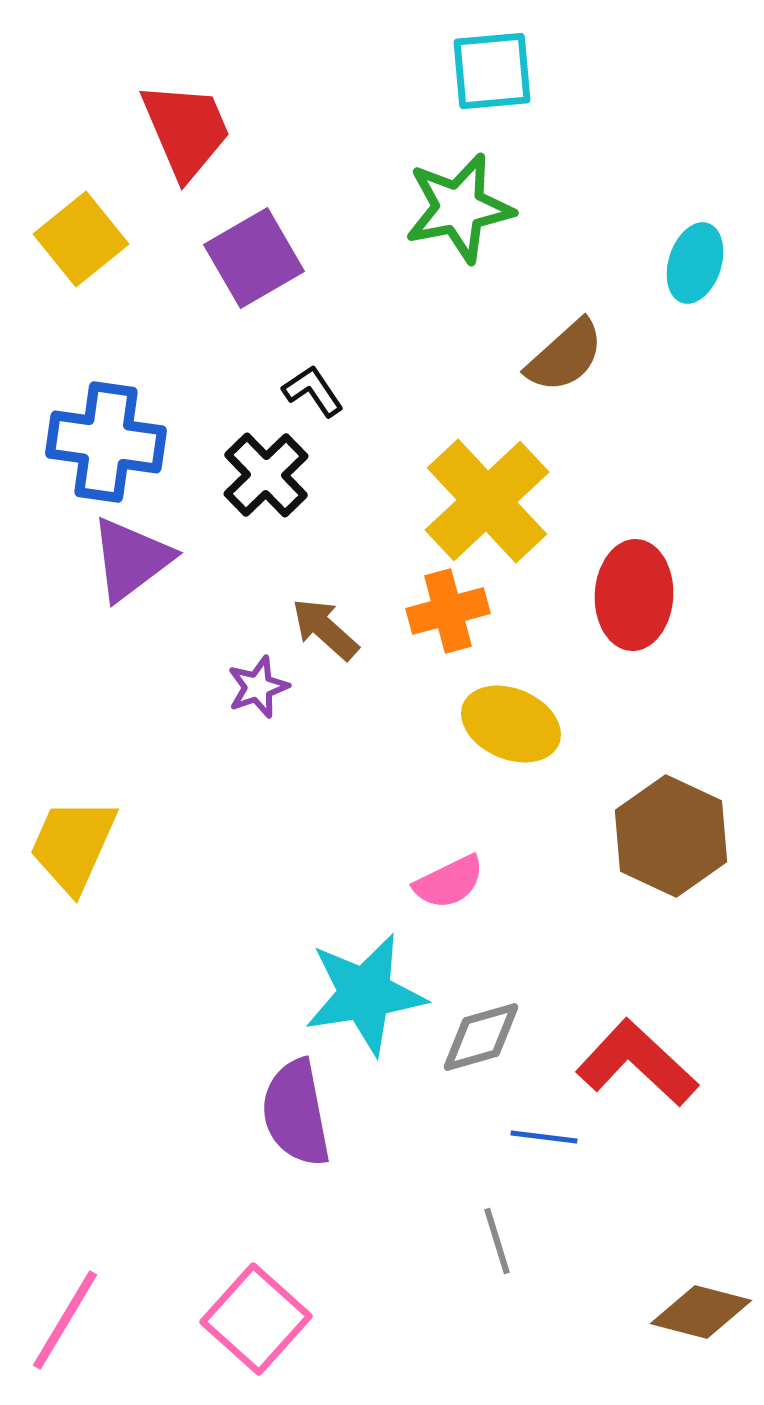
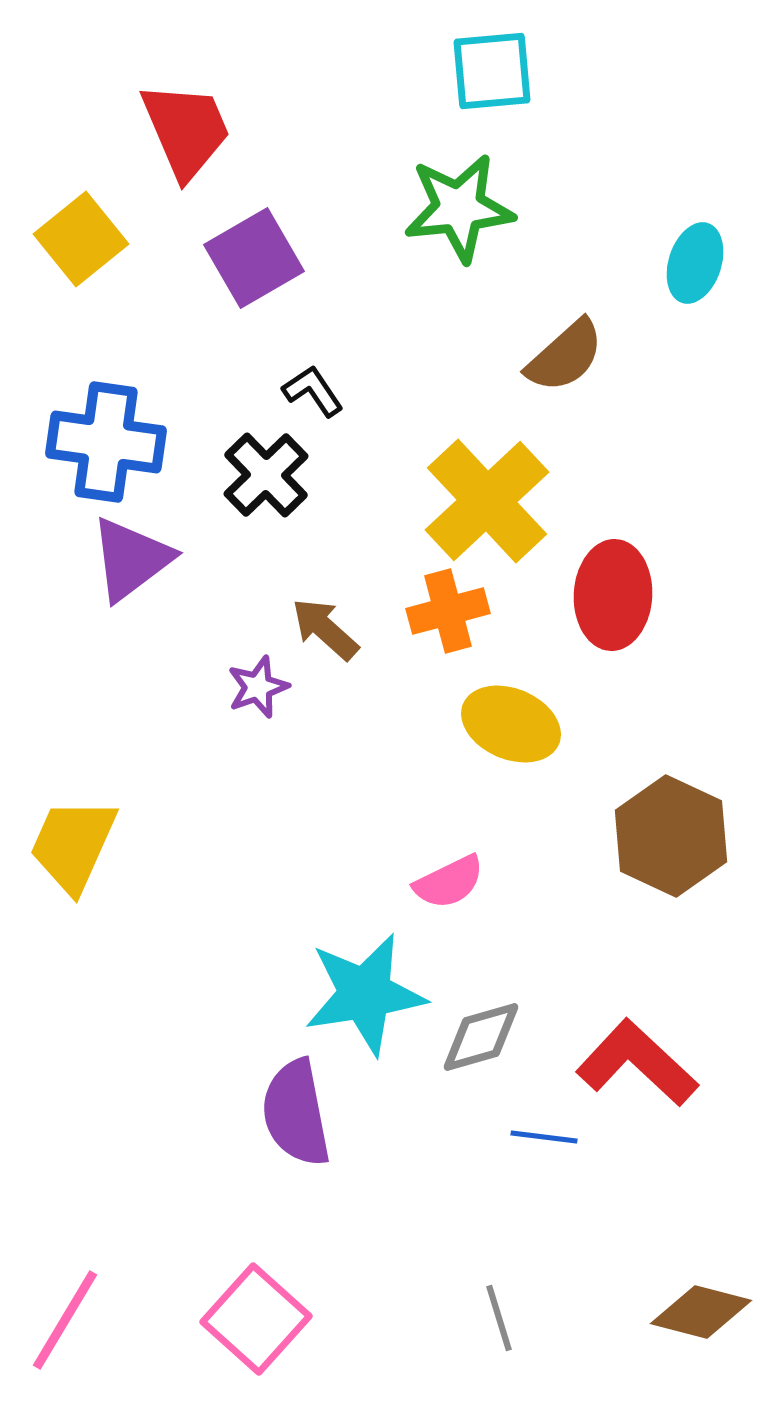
green star: rotated 5 degrees clockwise
red ellipse: moved 21 px left
gray line: moved 2 px right, 77 px down
